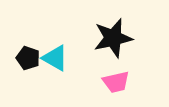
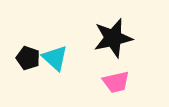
cyan triangle: rotated 12 degrees clockwise
